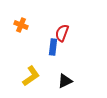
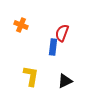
yellow L-shape: rotated 45 degrees counterclockwise
